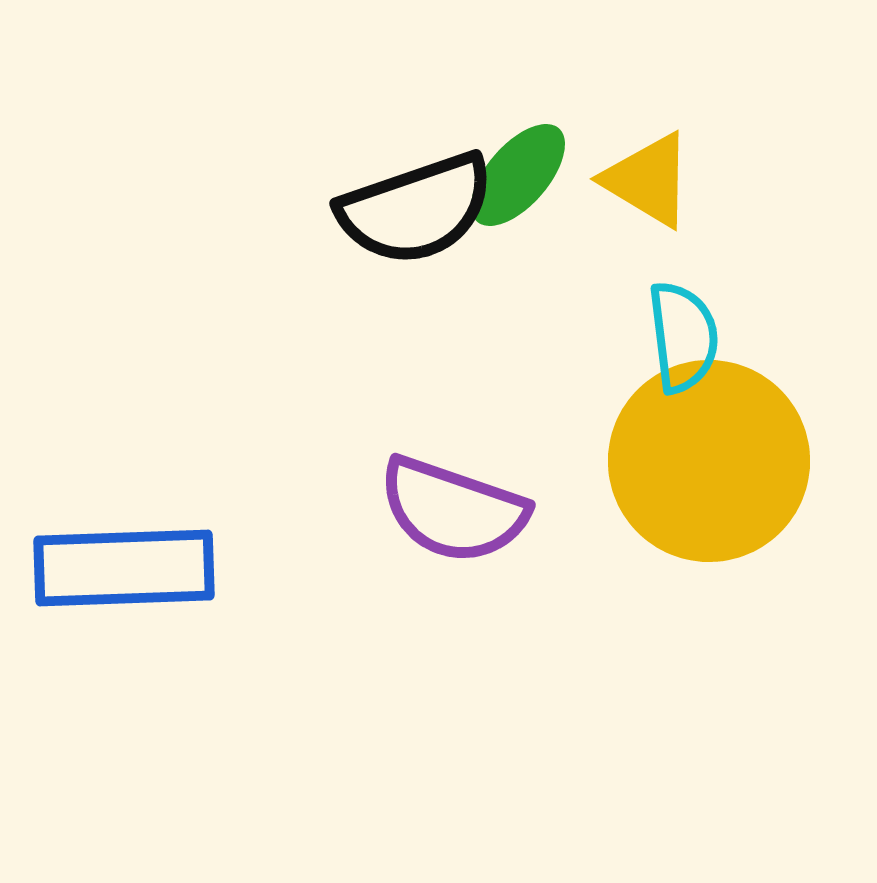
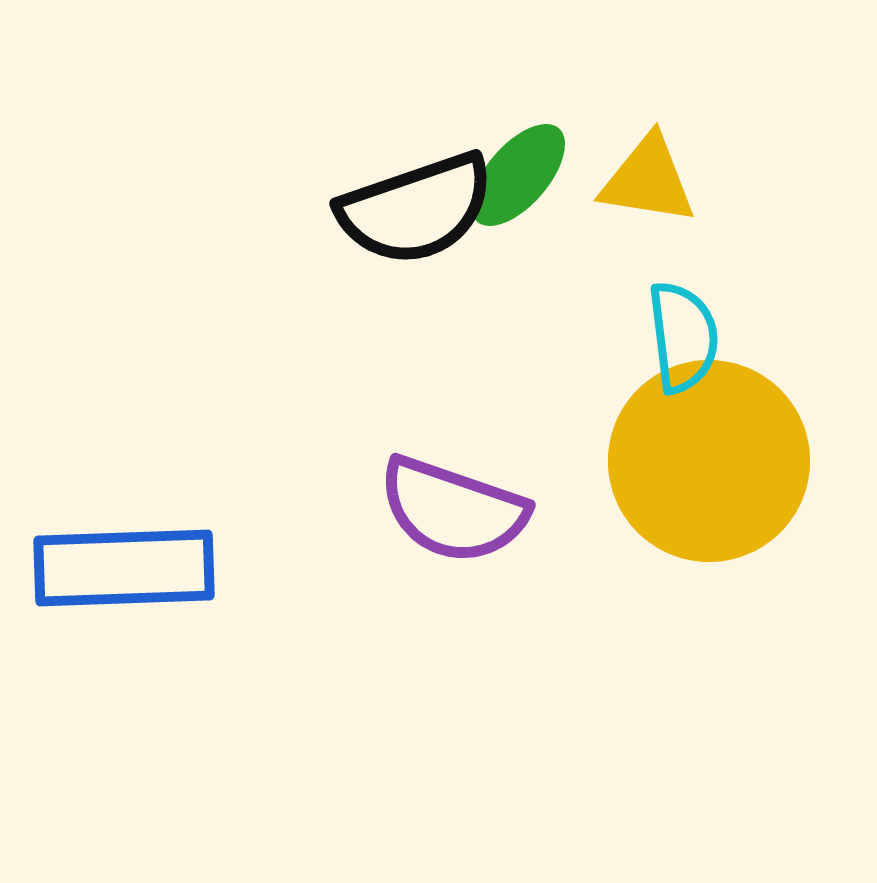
yellow triangle: rotated 22 degrees counterclockwise
